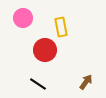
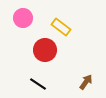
yellow rectangle: rotated 42 degrees counterclockwise
